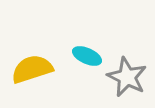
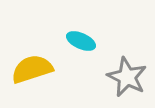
cyan ellipse: moved 6 px left, 15 px up
